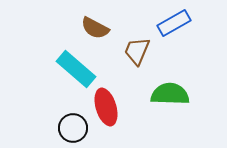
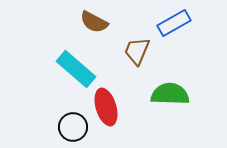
brown semicircle: moved 1 px left, 6 px up
black circle: moved 1 px up
